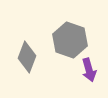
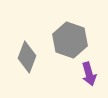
purple arrow: moved 4 px down
